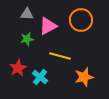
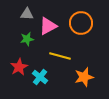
orange circle: moved 3 px down
red star: moved 1 px right, 1 px up
